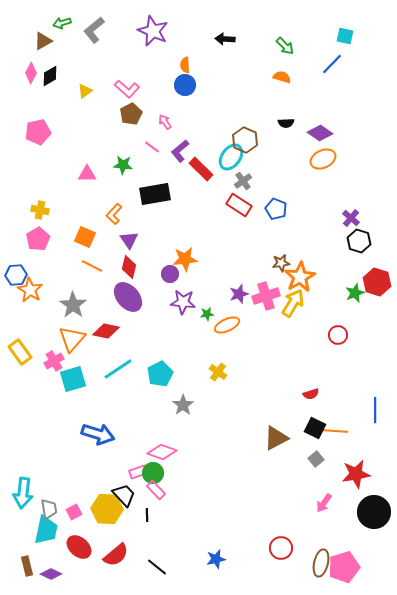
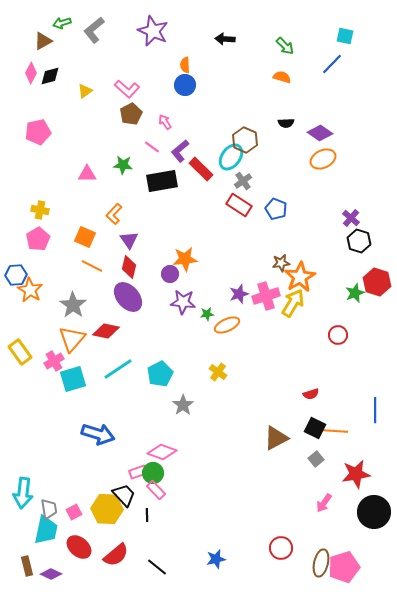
black diamond at (50, 76): rotated 15 degrees clockwise
black rectangle at (155, 194): moved 7 px right, 13 px up
